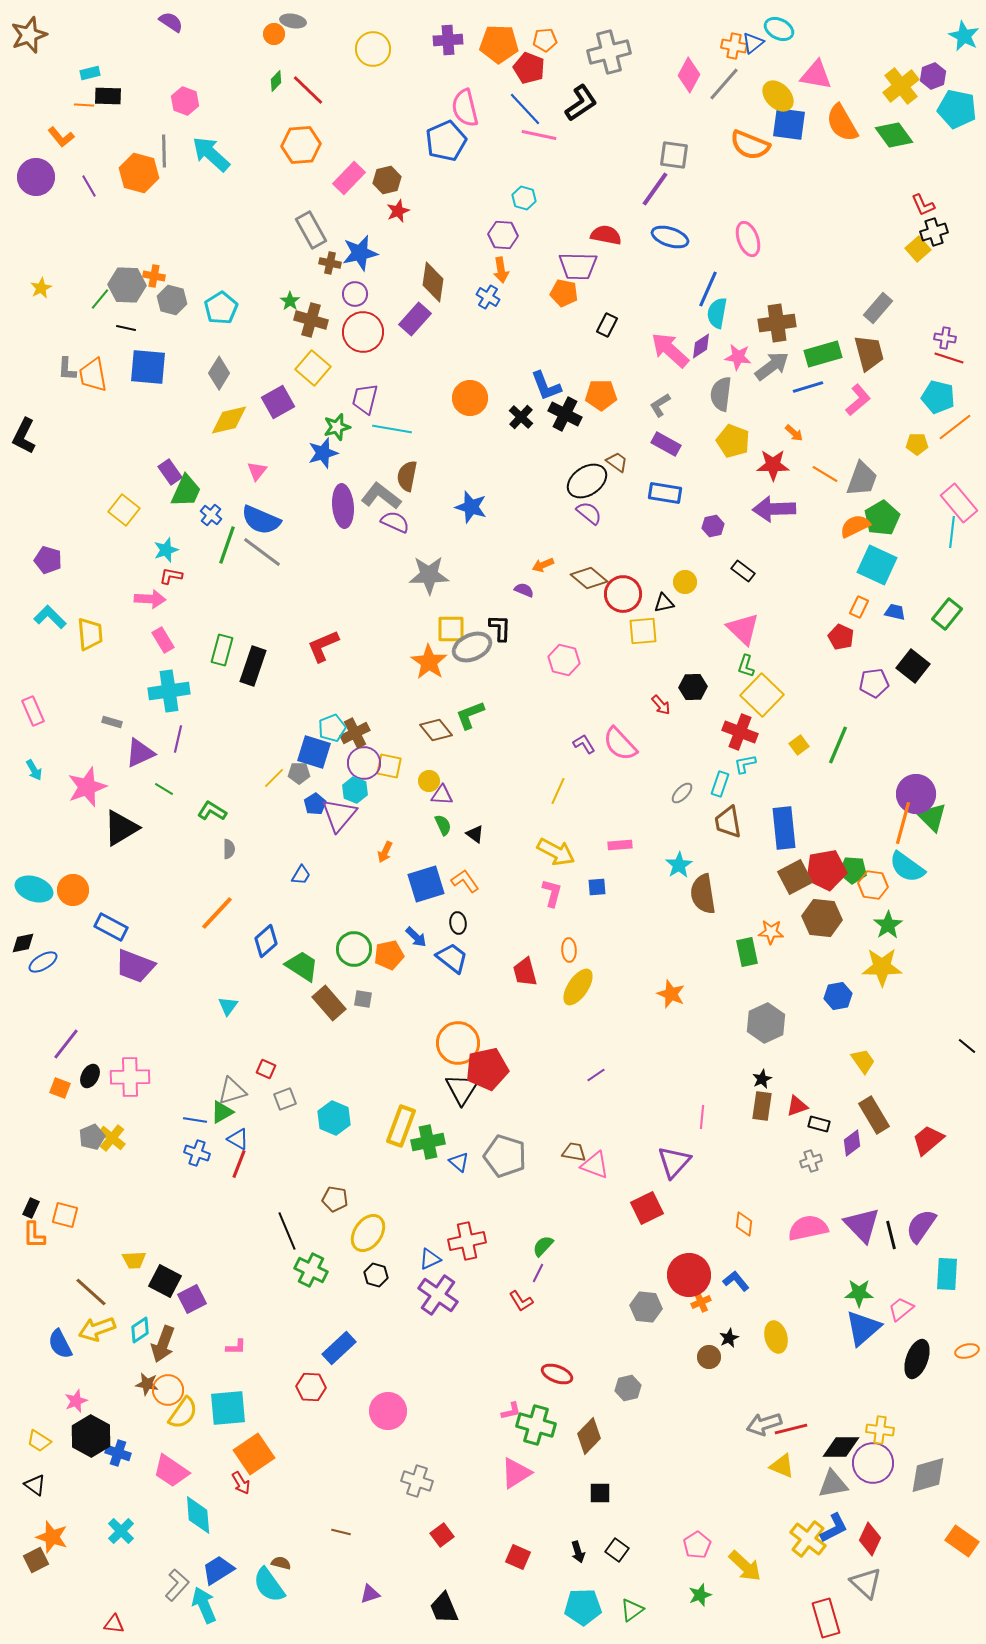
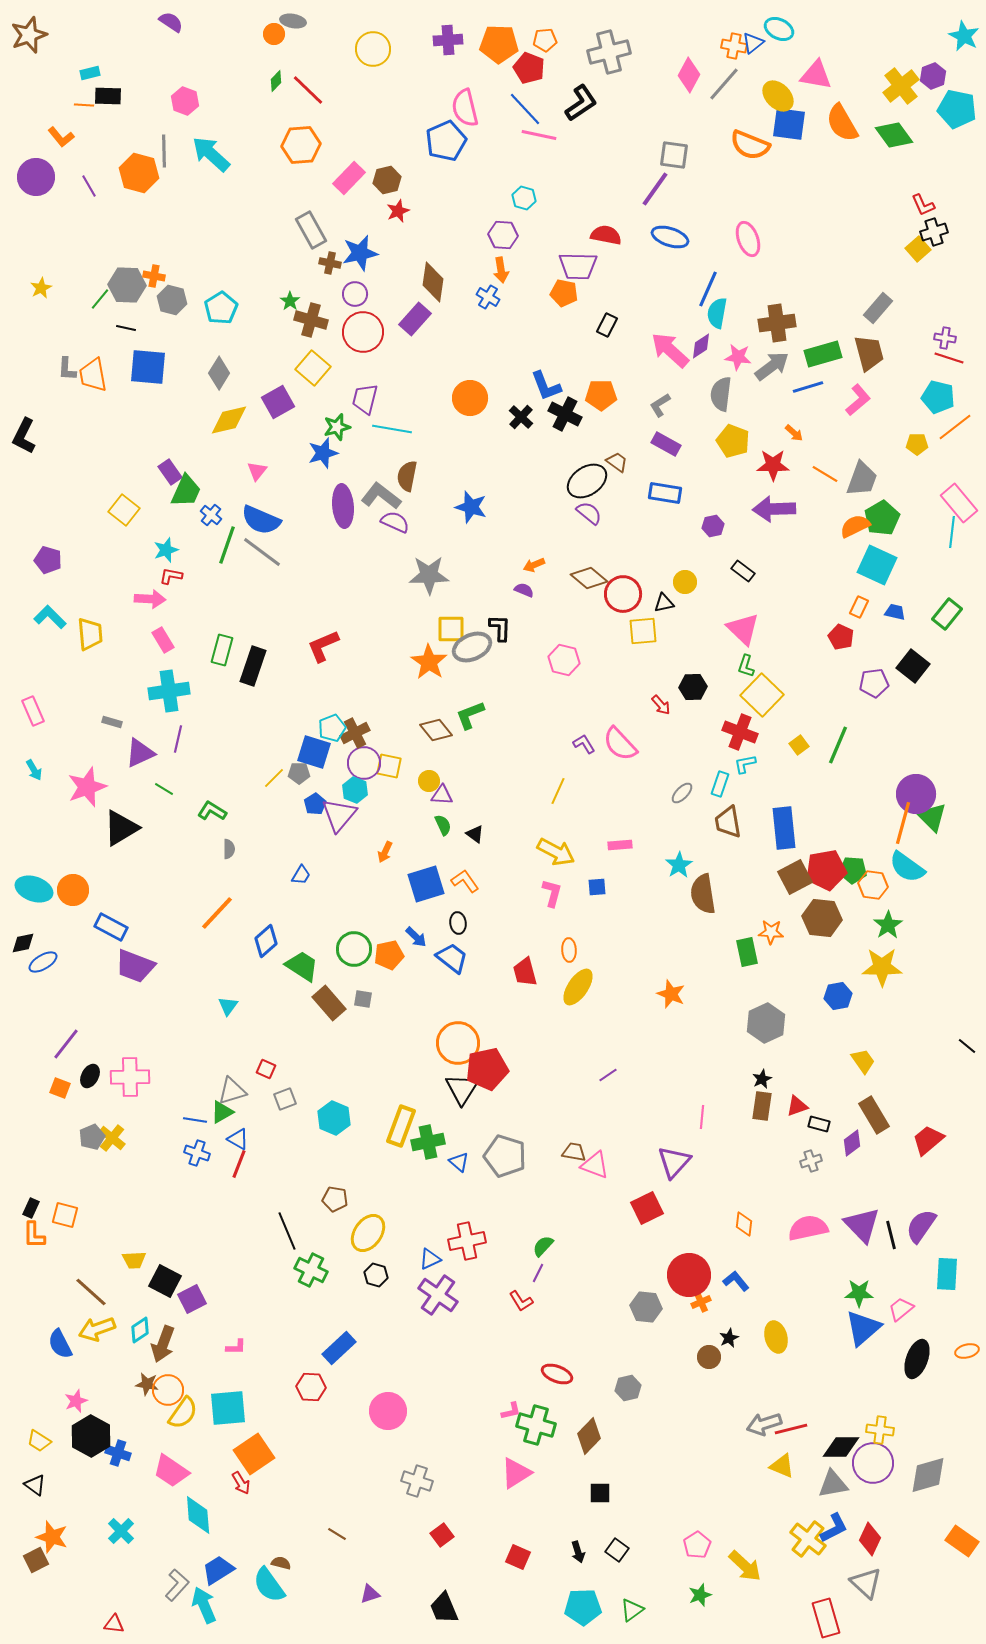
orange arrow at (543, 565): moved 9 px left
purple line at (596, 1075): moved 12 px right
brown line at (341, 1532): moved 4 px left, 2 px down; rotated 18 degrees clockwise
